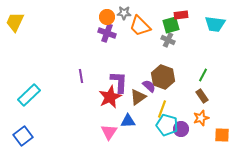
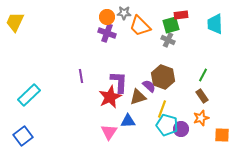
cyan trapezoid: rotated 80 degrees clockwise
brown triangle: rotated 18 degrees clockwise
